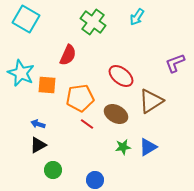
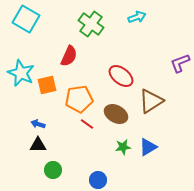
cyan arrow: rotated 144 degrees counterclockwise
green cross: moved 2 px left, 2 px down
red semicircle: moved 1 px right, 1 px down
purple L-shape: moved 5 px right
orange square: rotated 18 degrees counterclockwise
orange pentagon: moved 1 px left, 1 px down
black triangle: rotated 30 degrees clockwise
blue circle: moved 3 px right
